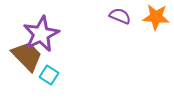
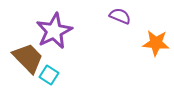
orange star: moved 26 px down
purple star: moved 13 px right, 3 px up
brown trapezoid: moved 1 px right, 2 px down
